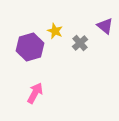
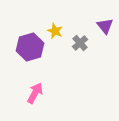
purple triangle: rotated 12 degrees clockwise
